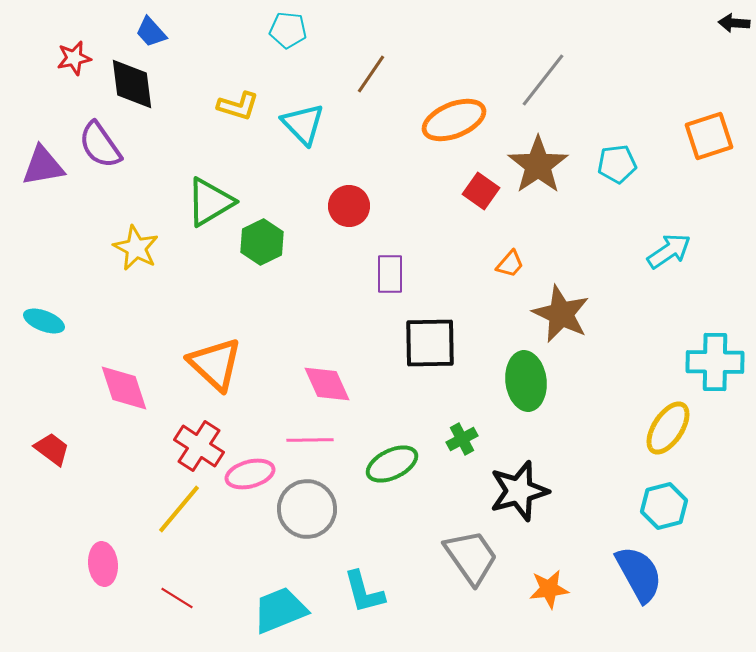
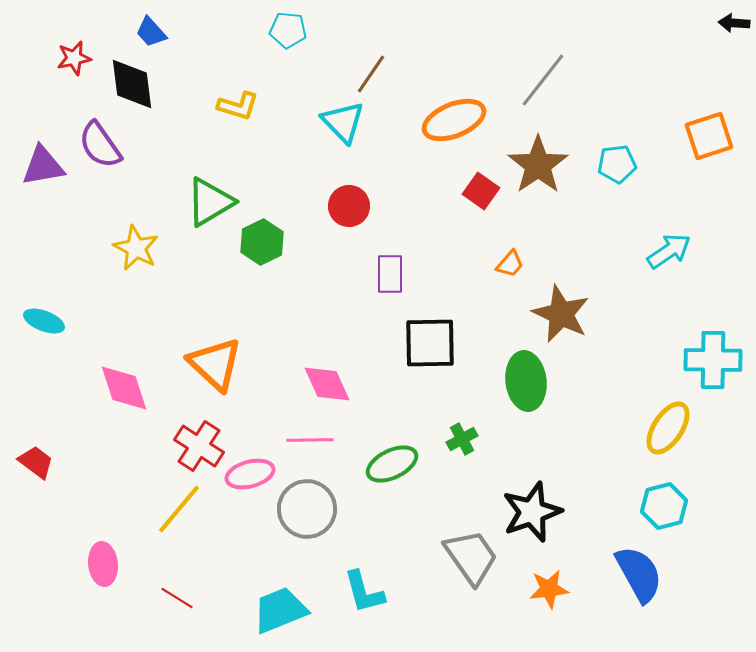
cyan triangle at (303, 124): moved 40 px right, 2 px up
cyan cross at (715, 362): moved 2 px left, 2 px up
red trapezoid at (52, 449): moved 16 px left, 13 px down
black star at (519, 491): moved 13 px right, 21 px down; rotated 4 degrees counterclockwise
